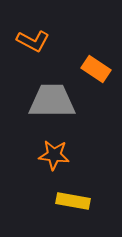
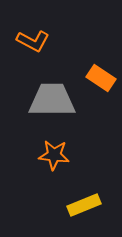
orange rectangle: moved 5 px right, 9 px down
gray trapezoid: moved 1 px up
yellow rectangle: moved 11 px right, 4 px down; rotated 32 degrees counterclockwise
